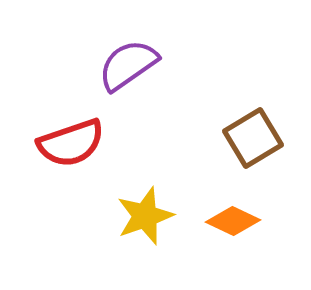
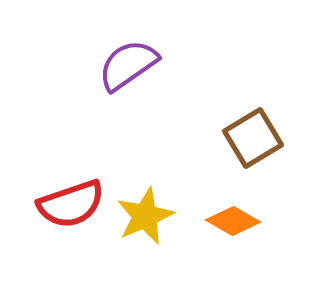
red semicircle: moved 61 px down
yellow star: rotated 4 degrees counterclockwise
orange diamond: rotated 4 degrees clockwise
